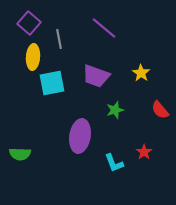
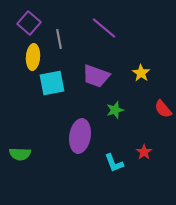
red semicircle: moved 3 px right, 1 px up
